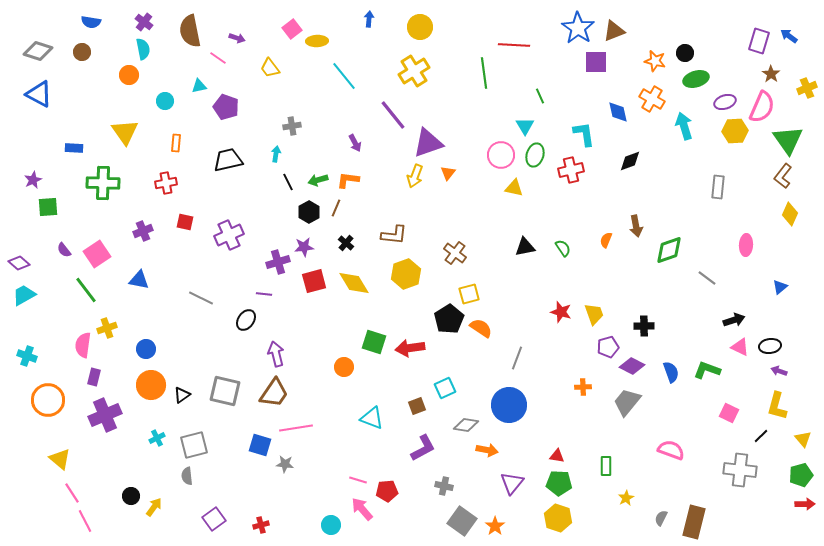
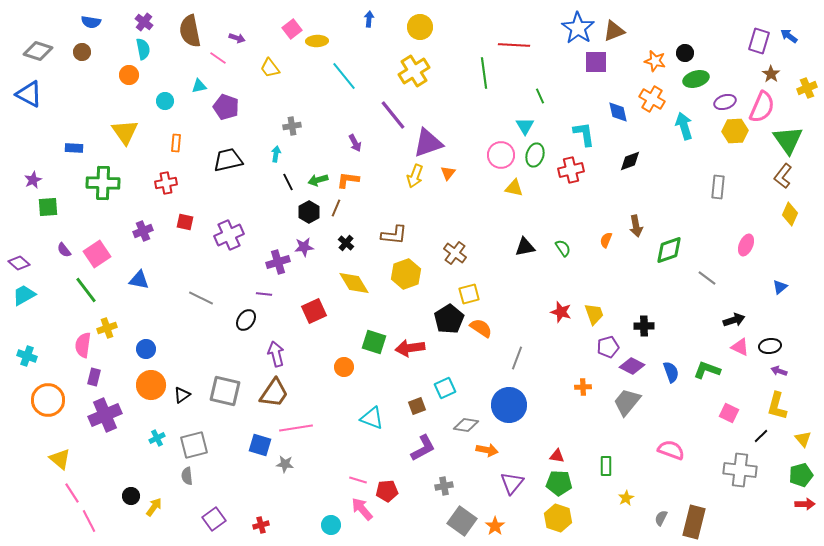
blue triangle at (39, 94): moved 10 px left
pink ellipse at (746, 245): rotated 20 degrees clockwise
red square at (314, 281): moved 30 px down; rotated 10 degrees counterclockwise
gray cross at (444, 486): rotated 24 degrees counterclockwise
pink line at (85, 521): moved 4 px right
